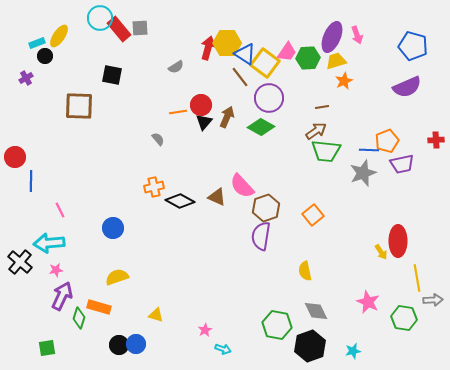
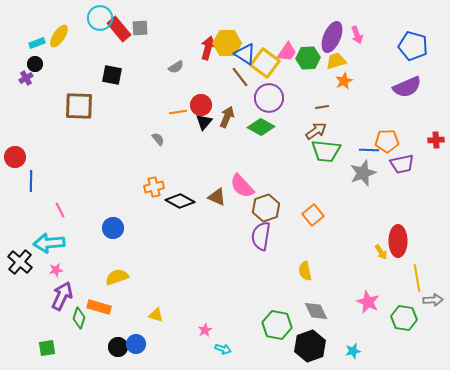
black circle at (45, 56): moved 10 px left, 8 px down
orange pentagon at (387, 141): rotated 20 degrees clockwise
black circle at (119, 345): moved 1 px left, 2 px down
